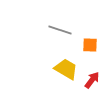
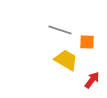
orange square: moved 3 px left, 3 px up
yellow trapezoid: moved 9 px up
